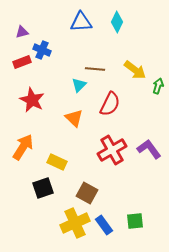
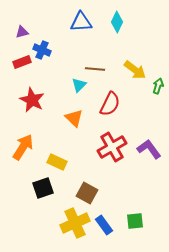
red cross: moved 3 px up
